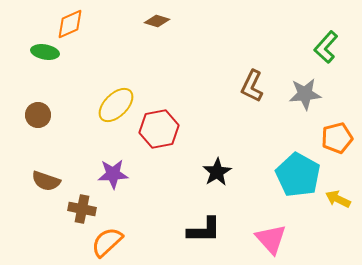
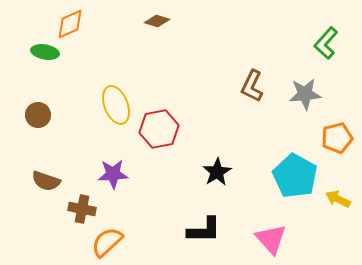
green L-shape: moved 4 px up
yellow ellipse: rotated 66 degrees counterclockwise
cyan pentagon: moved 3 px left, 1 px down
